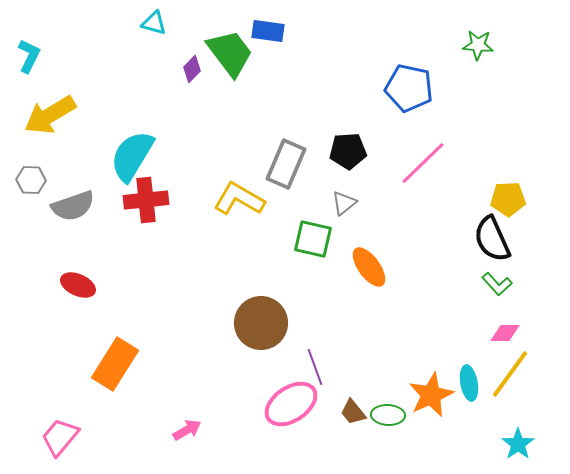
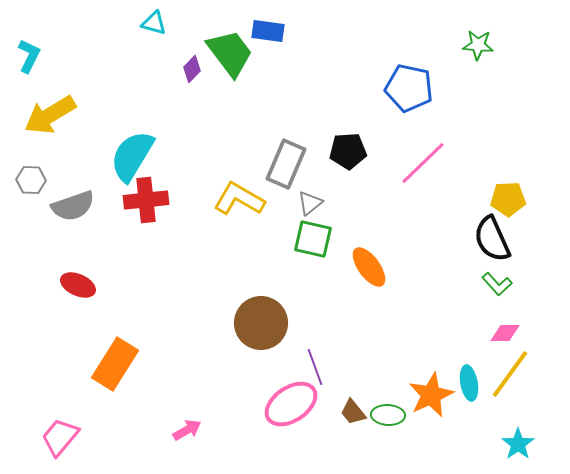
gray triangle: moved 34 px left
